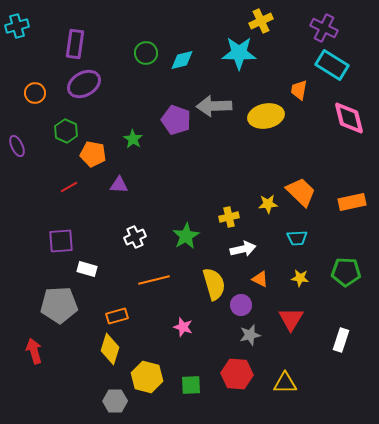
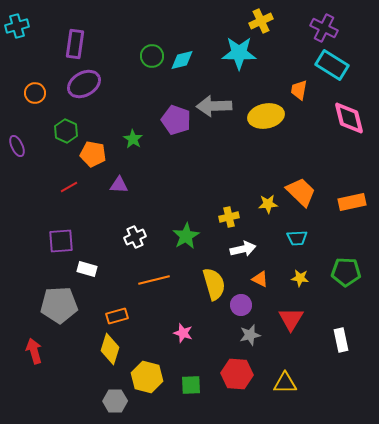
green circle at (146, 53): moved 6 px right, 3 px down
pink star at (183, 327): moved 6 px down
white rectangle at (341, 340): rotated 30 degrees counterclockwise
